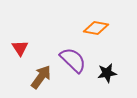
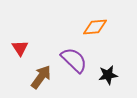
orange diamond: moved 1 px left, 1 px up; rotated 15 degrees counterclockwise
purple semicircle: moved 1 px right
black star: moved 1 px right, 2 px down
